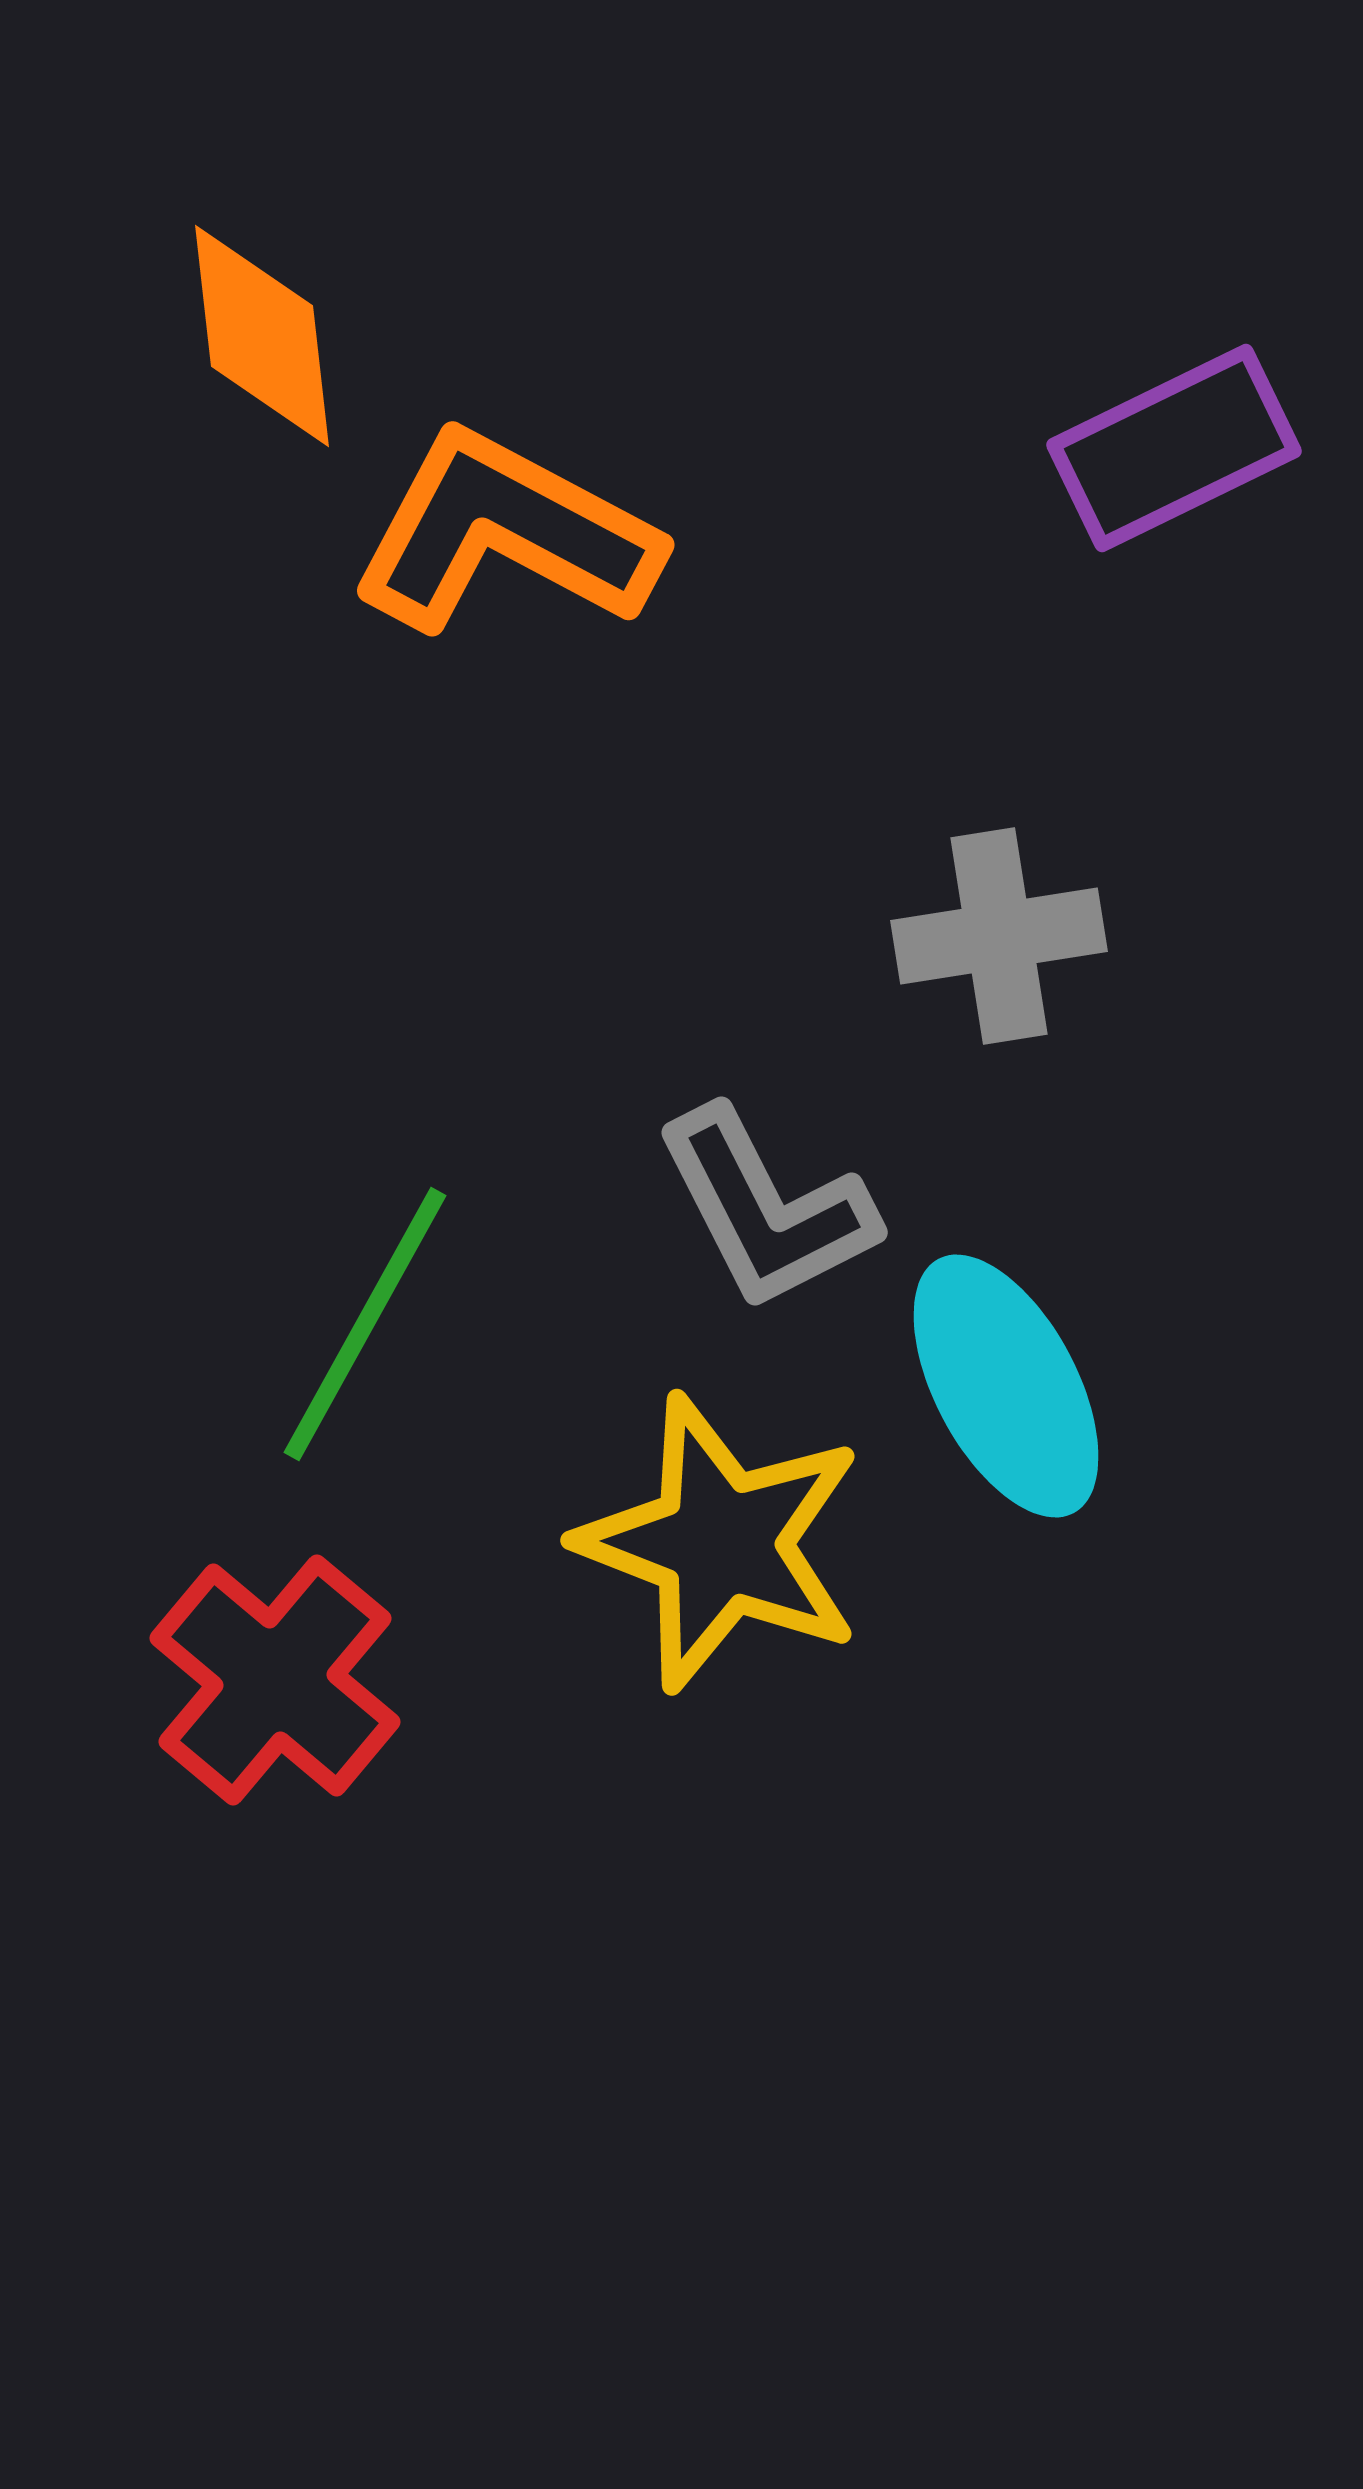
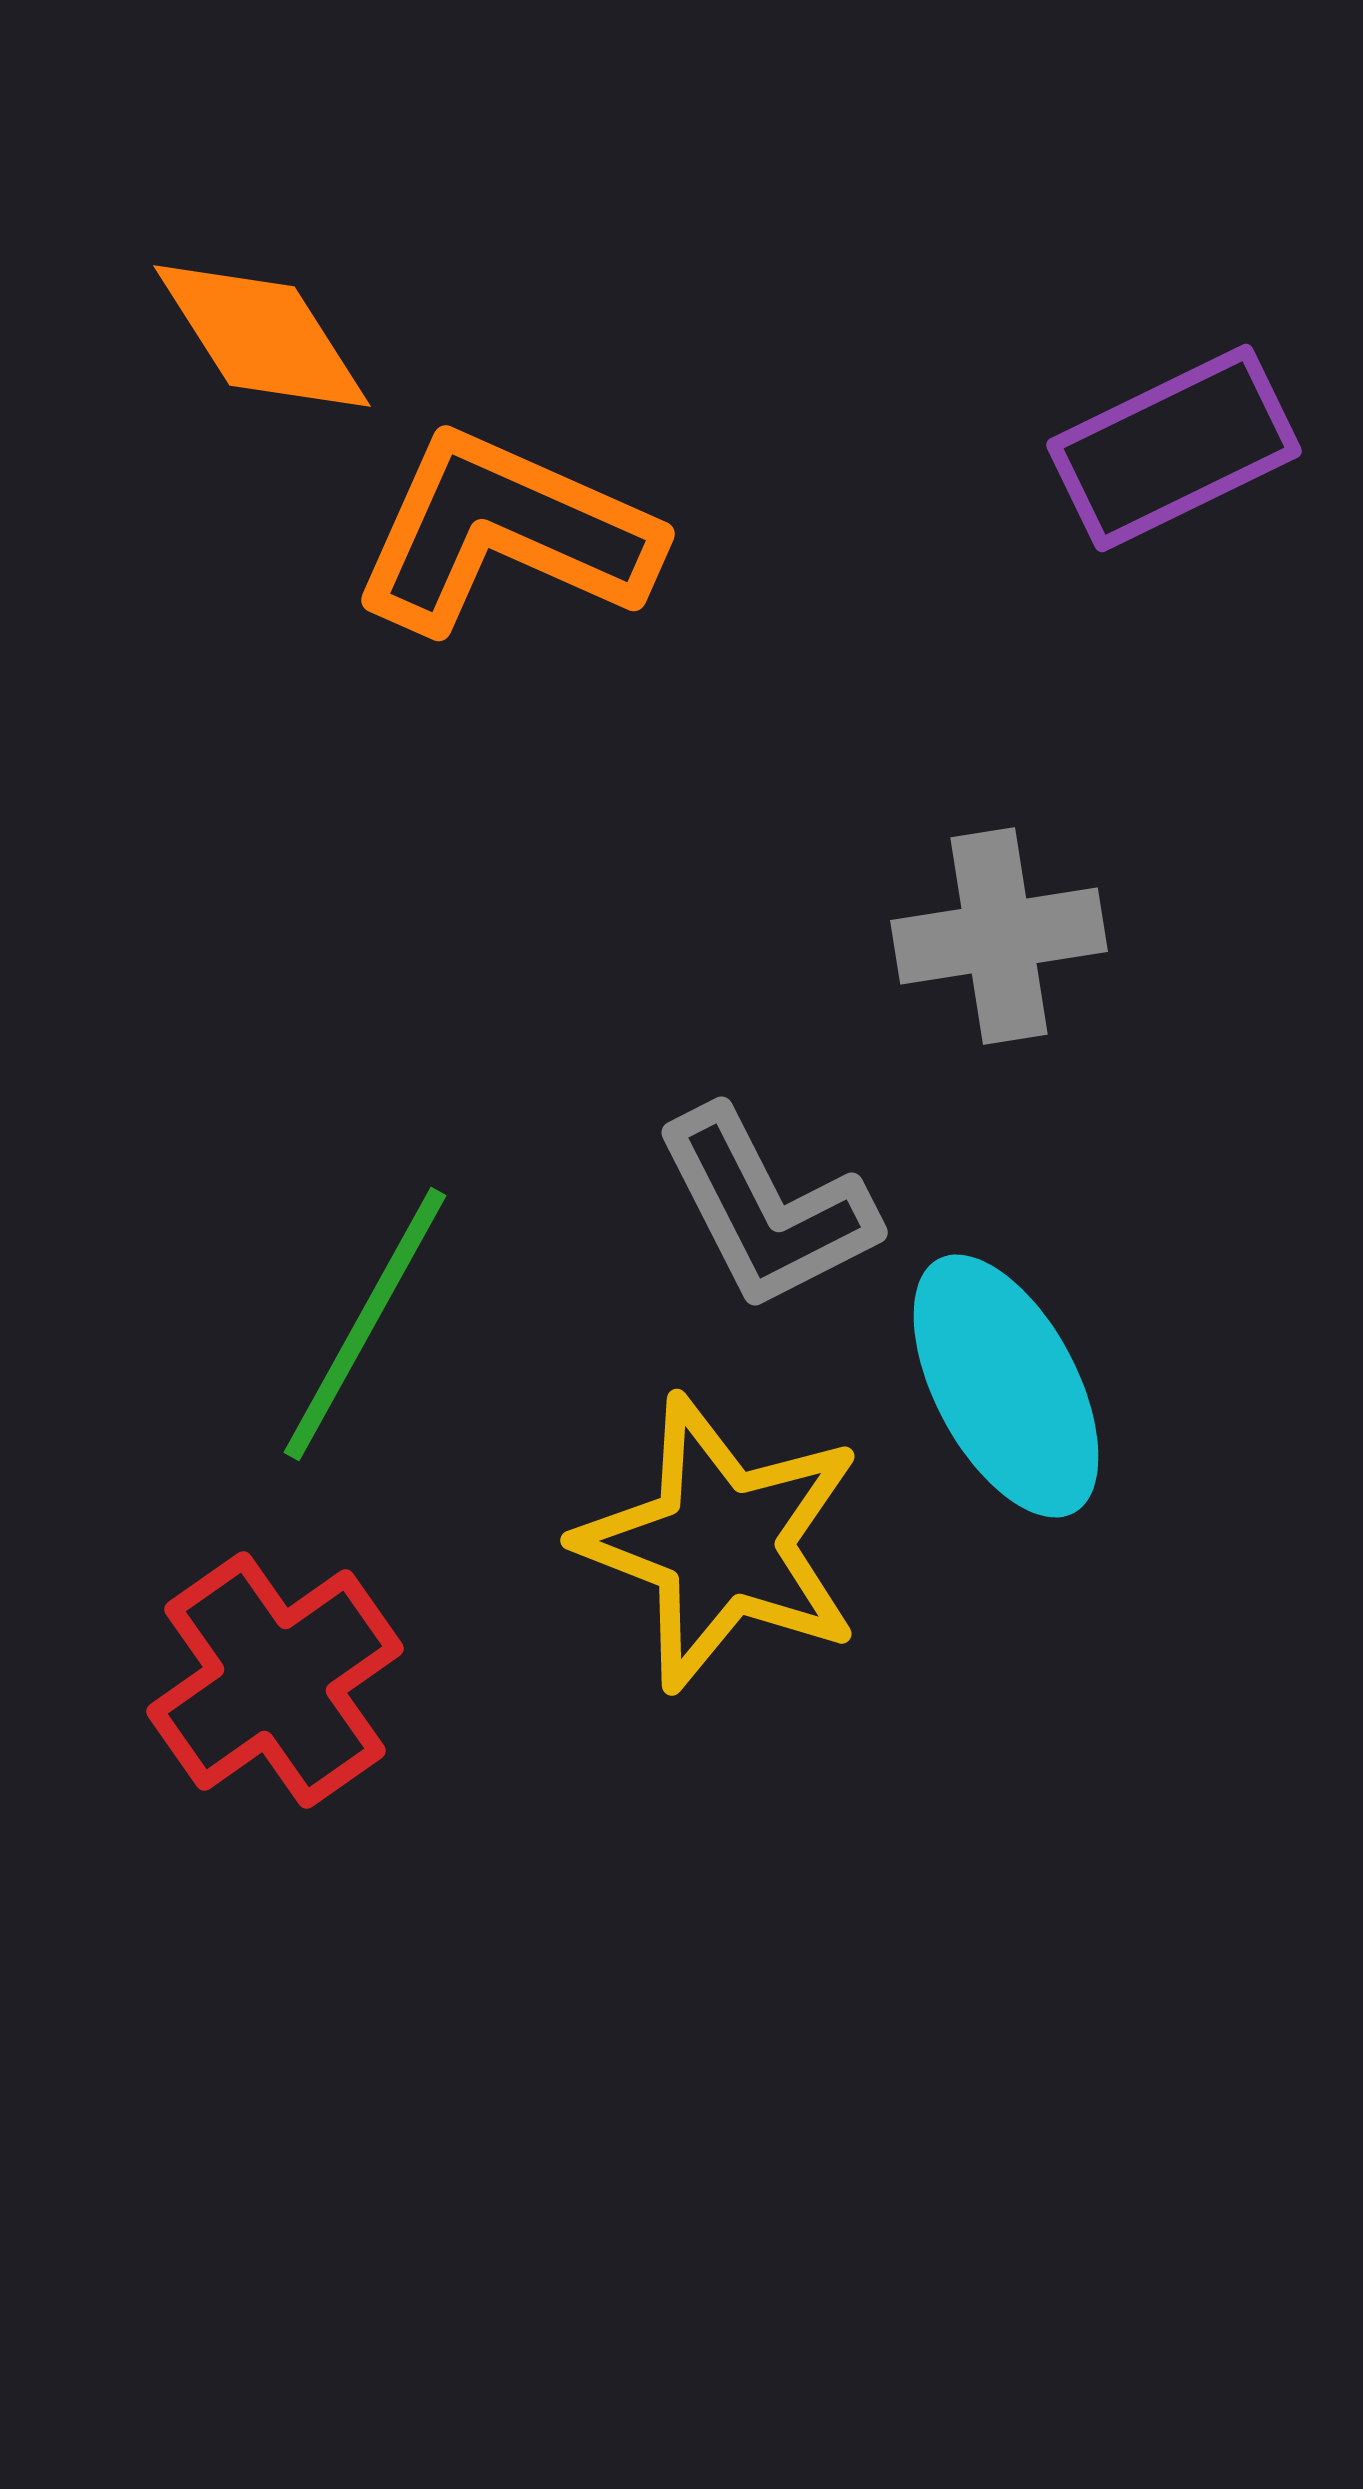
orange diamond: rotated 26 degrees counterclockwise
orange L-shape: rotated 4 degrees counterclockwise
red cross: rotated 15 degrees clockwise
